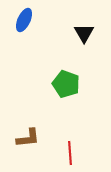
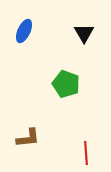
blue ellipse: moved 11 px down
red line: moved 16 px right
